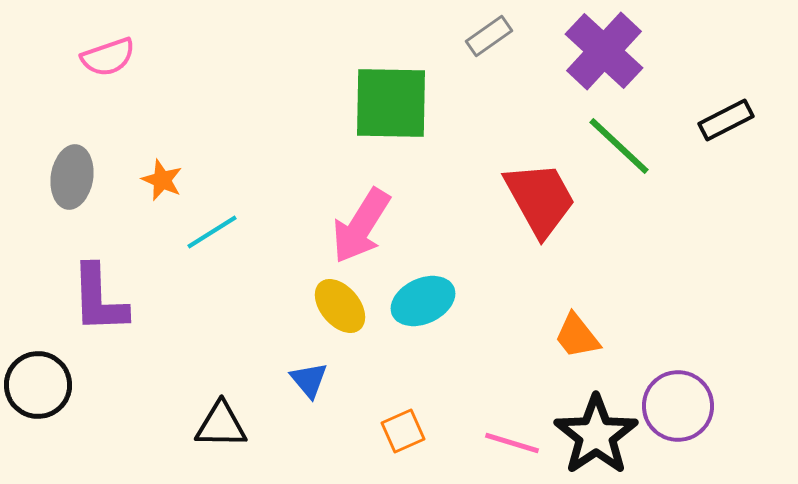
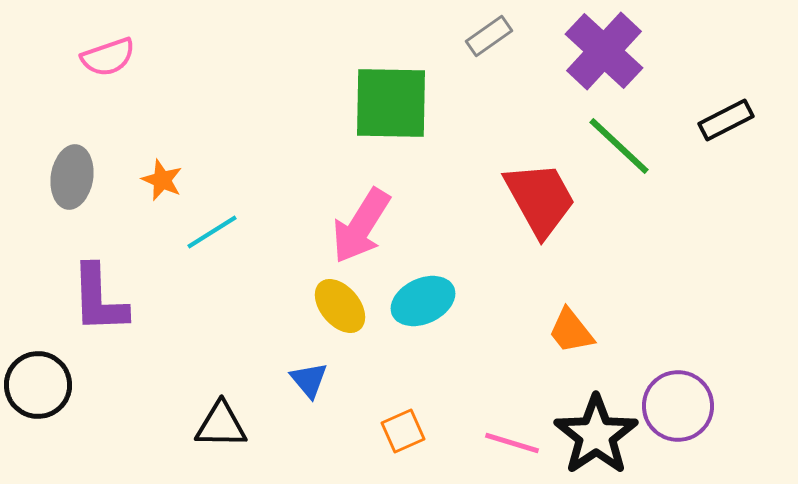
orange trapezoid: moved 6 px left, 5 px up
